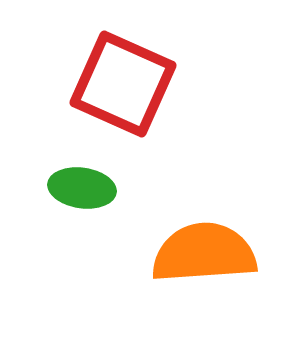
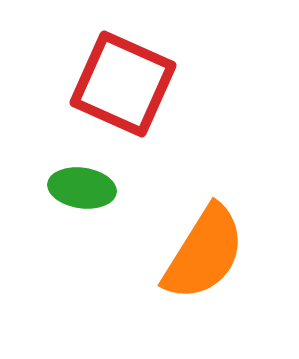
orange semicircle: rotated 126 degrees clockwise
